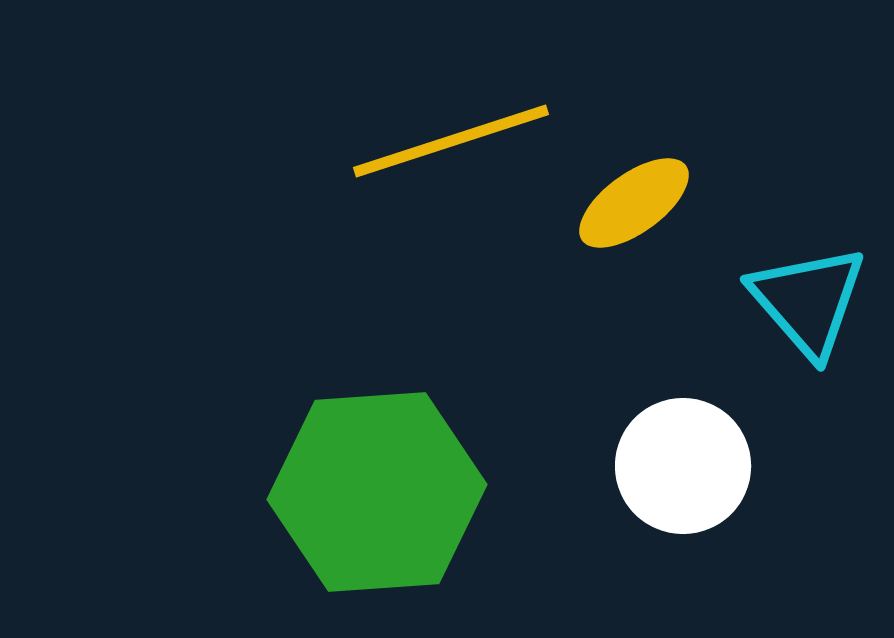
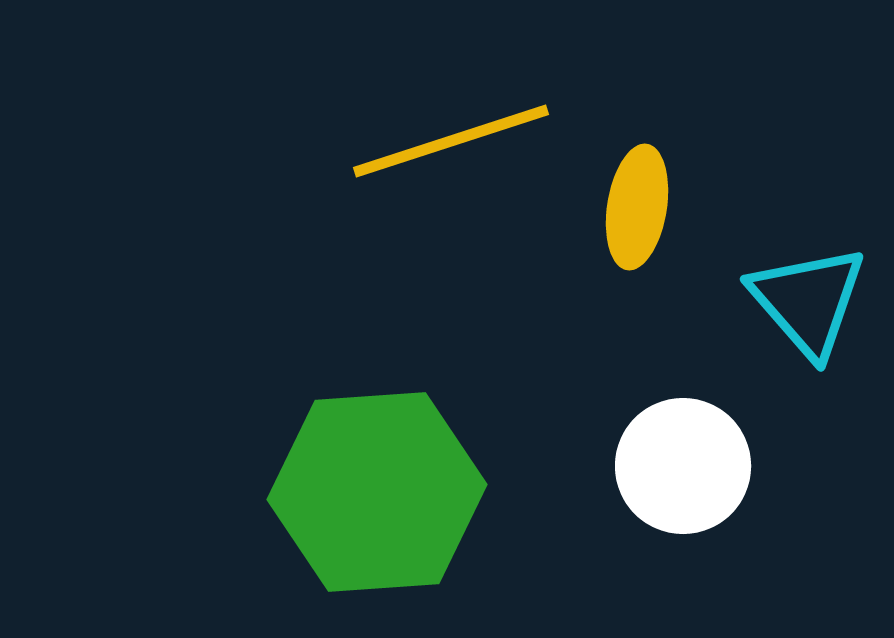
yellow ellipse: moved 3 px right, 4 px down; rotated 45 degrees counterclockwise
